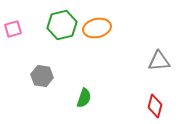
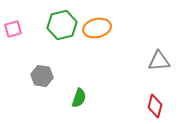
green semicircle: moved 5 px left
